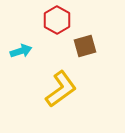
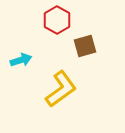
cyan arrow: moved 9 px down
